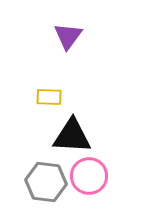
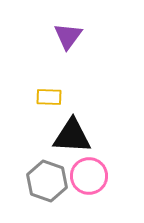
gray hexagon: moved 1 px right, 1 px up; rotated 12 degrees clockwise
